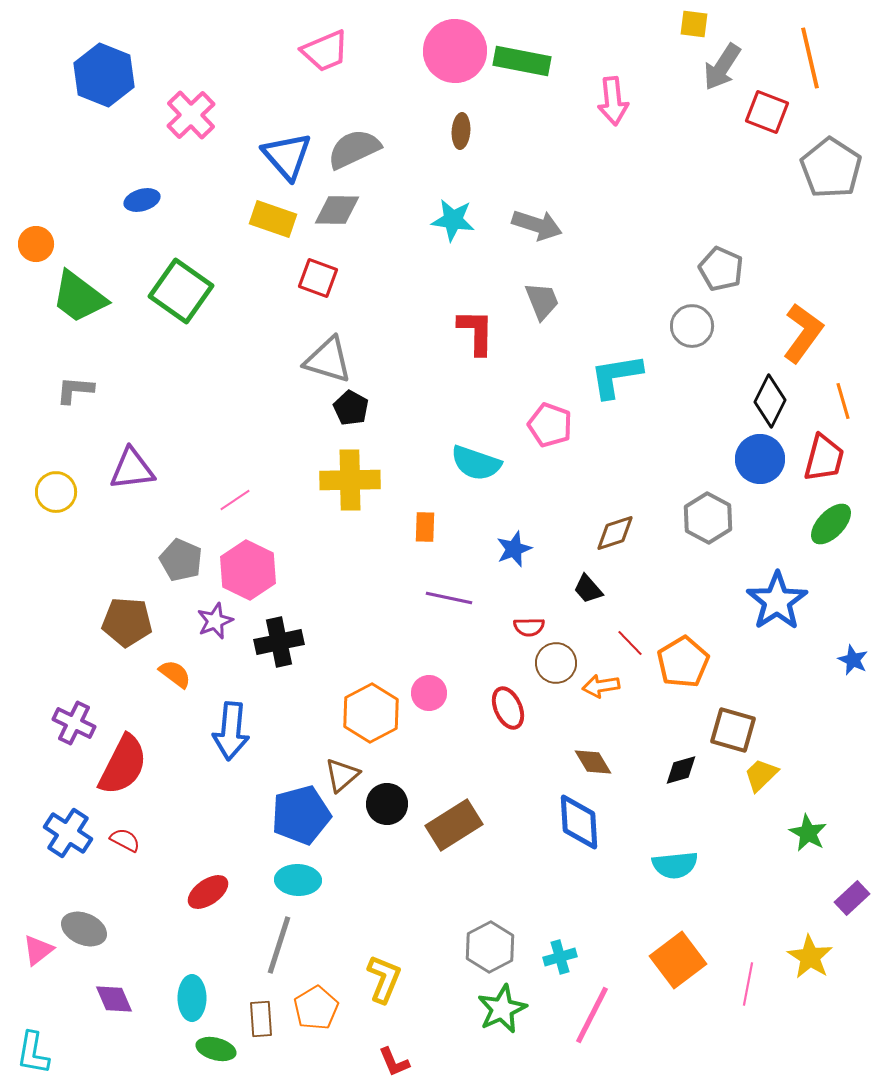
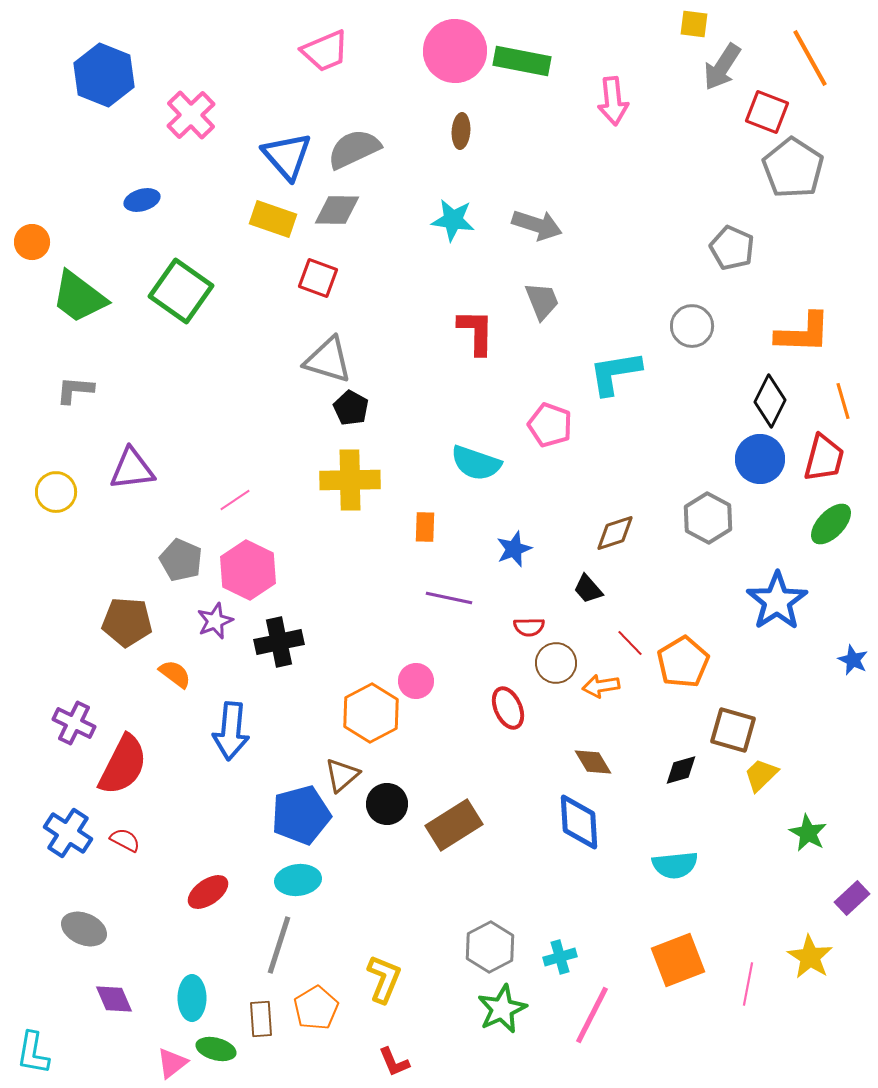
orange line at (810, 58): rotated 16 degrees counterclockwise
gray pentagon at (831, 168): moved 38 px left
orange circle at (36, 244): moved 4 px left, 2 px up
gray pentagon at (721, 269): moved 11 px right, 21 px up
orange L-shape at (803, 333): rotated 56 degrees clockwise
cyan L-shape at (616, 376): moved 1 px left, 3 px up
pink circle at (429, 693): moved 13 px left, 12 px up
cyan ellipse at (298, 880): rotated 9 degrees counterclockwise
pink triangle at (38, 950): moved 134 px right, 113 px down
orange square at (678, 960): rotated 16 degrees clockwise
